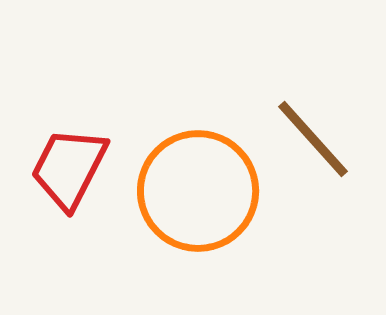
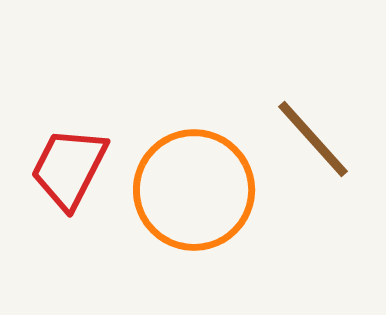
orange circle: moved 4 px left, 1 px up
